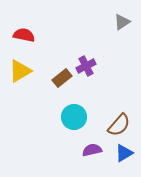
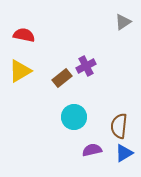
gray triangle: moved 1 px right
brown semicircle: moved 1 px down; rotated 145 degrees clockwise
